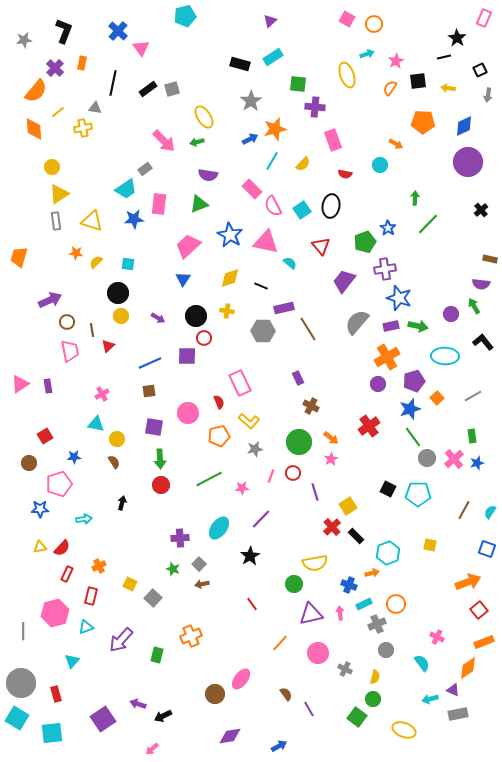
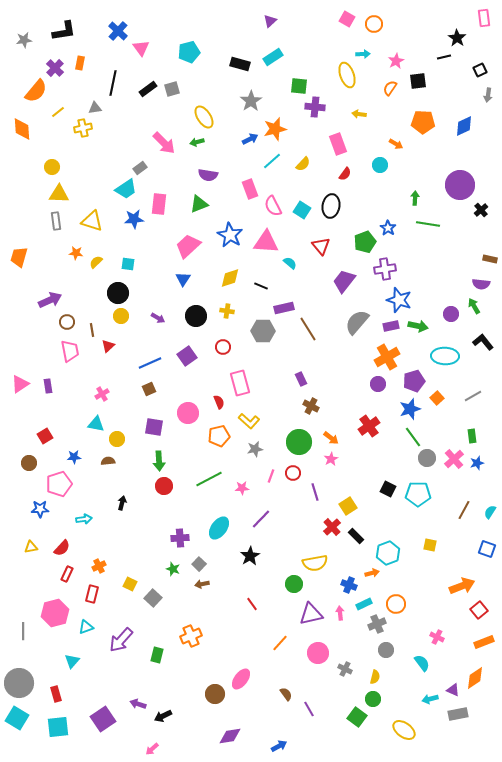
cyan pentagon at (185, 16): moved 4 px right, 36 px down
pink rectangle at (484, 18): rotated 30 degrees counterclockwise
black L-shape at (64, 31): rotated 60 degrees clockwise
cyan arrow at (367, 54): moved 4 px left; rotated 16 degrees clockwise
orange rectangle at (82, 63): moved 2 px left
green square at (298, 84): moved 1 px right, 2 px down
yellow arrow at (448, 88): moved 89 px left, 26 px down
gray triangle at (95, 108): rotated 16 degrees counterclockwise
orange diamond at (34, 129): moved 12 px left
pink rectangle at (333, 140): moved 5 px right, 4 px down
pink arrow at (164, 141): moved 2 px down
cyan line at (272, 161): rotated 18 degrees clockwise
purple circle at (468, 162): moved 8 px left, 23 px down
gray rectangle at (145, 169): moved 5 px left, 1 px up
red semicircle at (345, 174): rotated 64 degrees counterclockwise
pink rectangle at (252, 189): moved 2 px left; rotated 24 degrees clockwise
yellow triangle at (59, 194): rotated 35 degrees clockwise
cyan square at (302, 210): rotated 24 degrees counterclockwise
green line at (428, 224): rotated 55 degrees clockwise
pink triangle at (266, 242): rotated 8 degrees counterclockwise
blue star at (399, 298): moved 2 px down
red circle at (204, 338): moved 19 px right, 9 px down
purple square at (187, 356): rotated 36 degrees counterclockwise
purple rectangle at (298, 378): moved 3 px right, 1 px down
pink rectangle at (240, 383): rotated 10 degrees clockwise
brown square at (149, 391): moved 2 px up; rotated 16 degrees counterclockwise
green arrow at (160, 459): moved 1 px left, 2 px down
brown semicircle at (114, 462): moved 6 px left, 1 px up; rotated 64 degrees counterclockwise
red circle at (161, 485): moved 3 px right, 1 px down
yellow triangle at (40, 547): moved 9 px left
orange arrow at (468, 582): moved 6 px left, 4 px down
red rectangle at (91, 596): moved 1 px right, 2 px up
orange diamond at (468, 668): moved 7 px right, 10 px down
gray circle at (21, 683): moved 2 px left
yellow ellipse at (404, 730): rotated 15 degrees clockwise
cyan square at (52, 733): moved 6 px right, 6 px up
